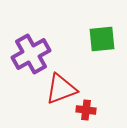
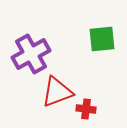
red triangle: moved 4 px left, 3 px down
red cross: moved 1 px up
